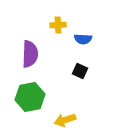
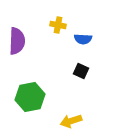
yellow cross: rotated 14 degrees clockwise
purple semicircle: moved 13 px left, 13 px up
black square: moved 1 px right
yellow arrow: moved 6 px right, 1 px down
